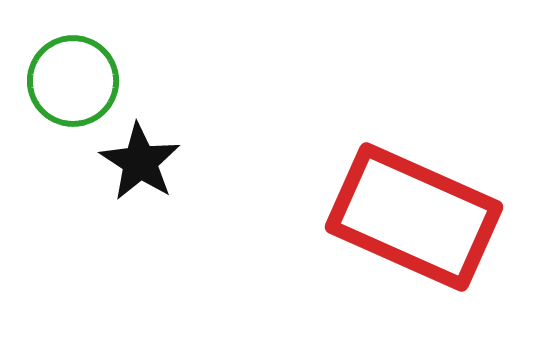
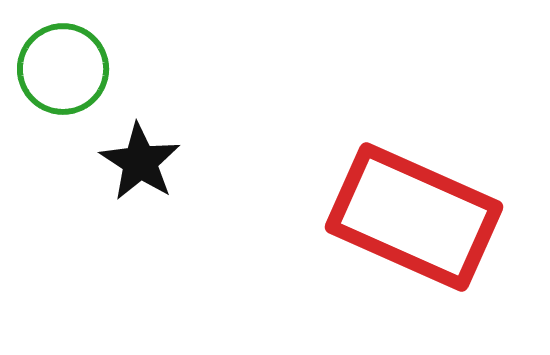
green circle: moved 10 px left, 12 px up
